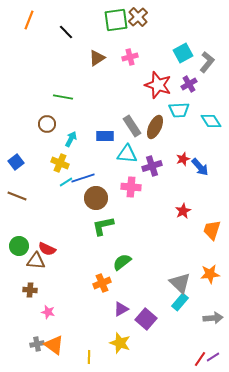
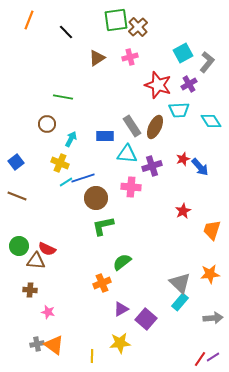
brown cross at (138, 17): moved 10 px down
yellow star at (120, 343): rotated 25 degrees counterclockwise
yellow line at (89, 357): moved 3 px right, 1 px up
